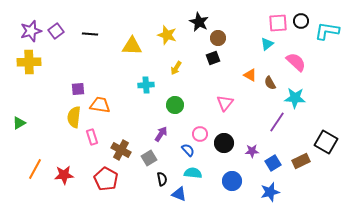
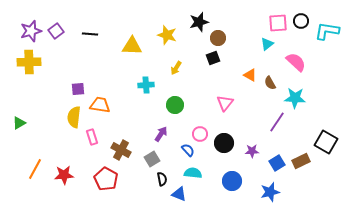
black star at (199, 22): rotated 30 degrees clockwise
gray square at (149, 158): moved 3 px right, 1 px down
blue square at (273, 163): moved 4 px right
